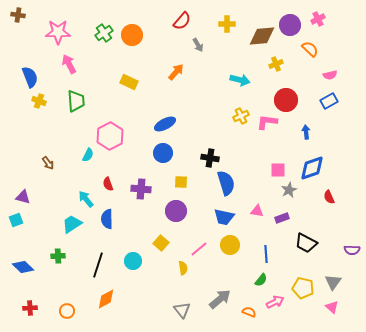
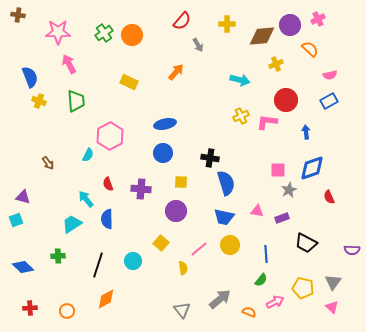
blue ellipse at (165, 124): rotated 15 degrees clockwise
